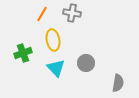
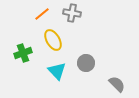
orange line: rotated 21 degrees clockwise
yellow ellipse: rotated 20 degrees counterclockwise
cyan triangle: moved 1 px right, 3 px down
gray semicircle: moved 1 px left, 1 px down; rotated 54 degrees counterclockwise
